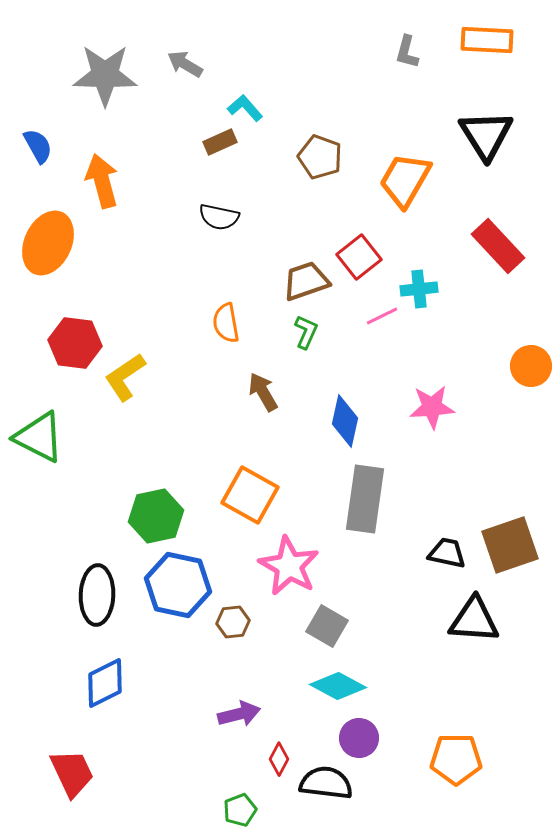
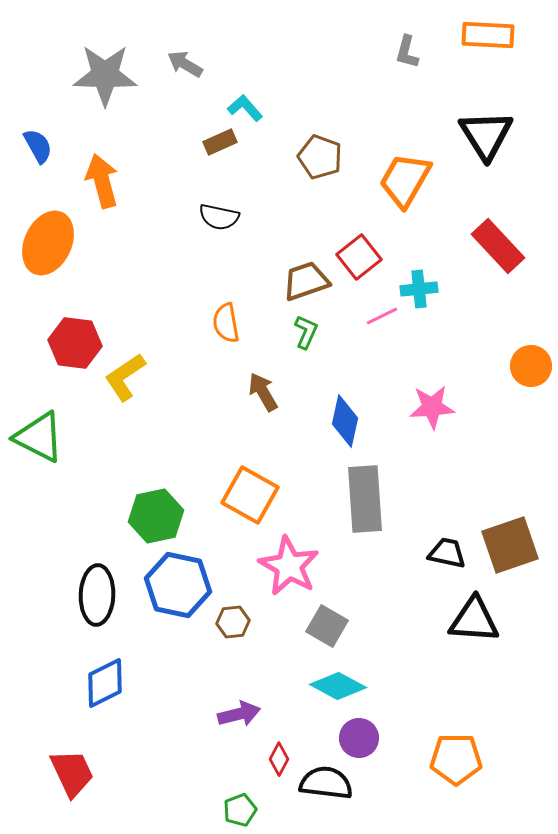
orange rectangle at (487, 40): moved 1 px right, 5 px up
gray rectangle at (365, 499): rotated 12 degrees counterclockwise
